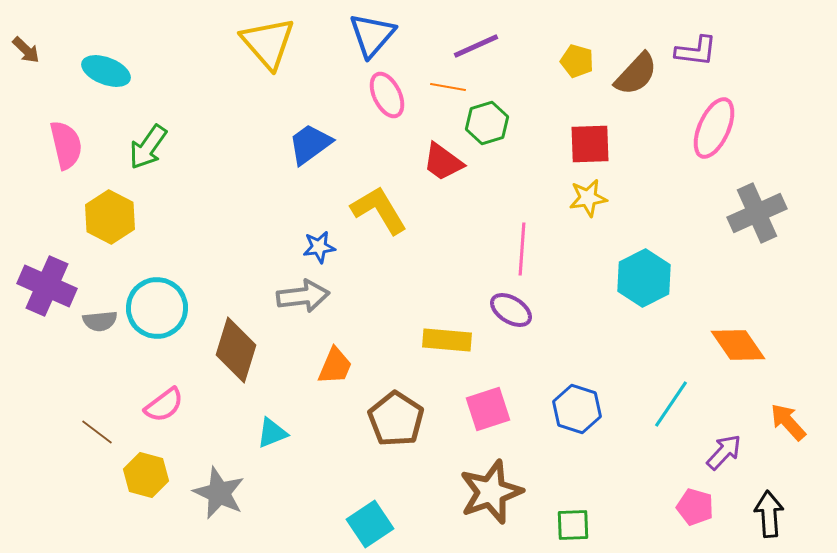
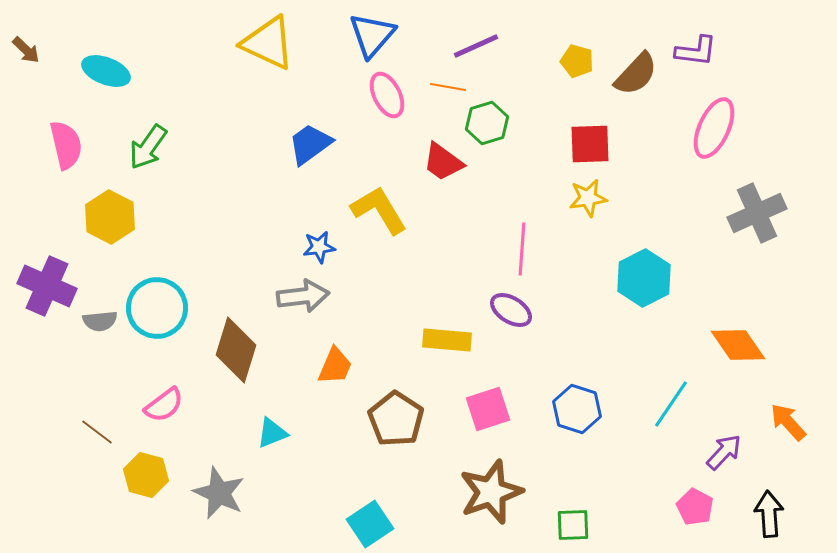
yellow triangle at (268, 43): rotated 24 degrees counterclockwise
pink pentagon at (695, 507): rotated 12 degrees clockwise
